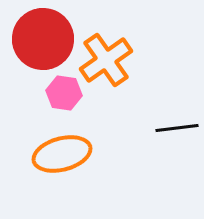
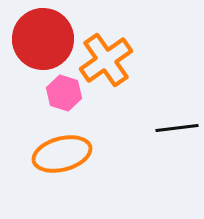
pink hexagon: rotated 8 degrees clockwise
